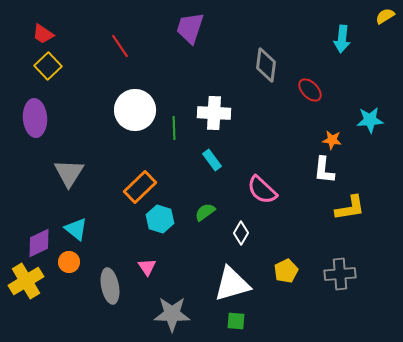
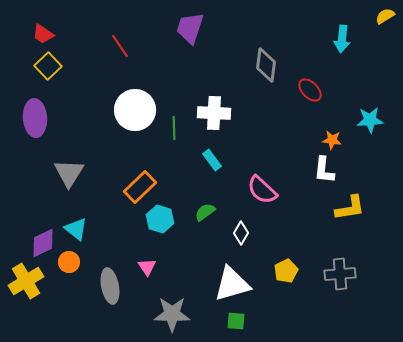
purple diamond: moved 4 px right
